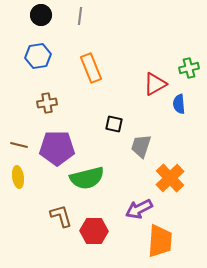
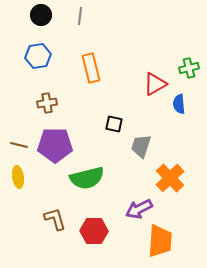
orange rectangle: rotated 8 degrees clockwise
purple pentagon: moved 2 px left, 3 px up
brown L-shape: moved 6 px left, 3 px down
